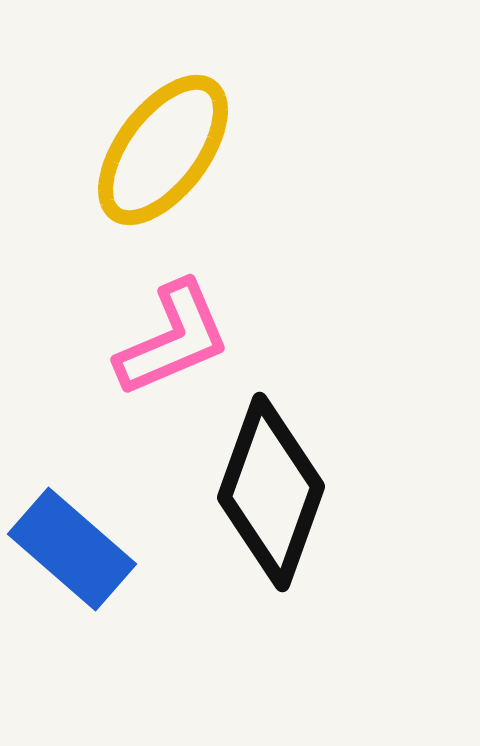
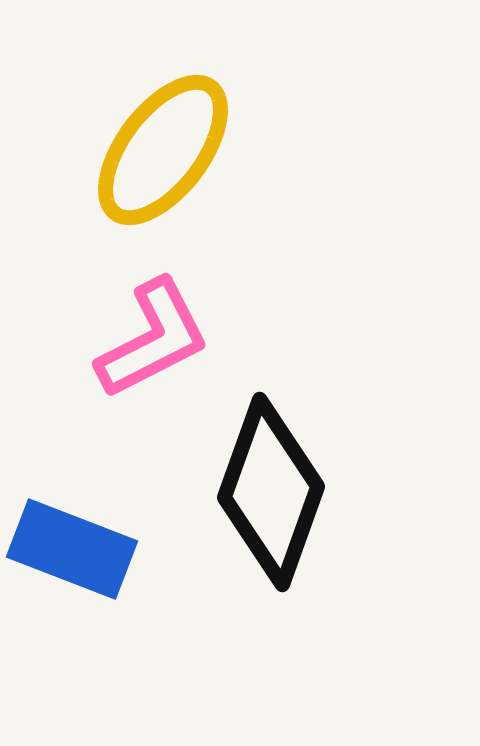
pink L-shape: moved 20 px left; rotated 4 degrees counterclockwise
blue rectangle: rotated 20 degrees counterclockwise
